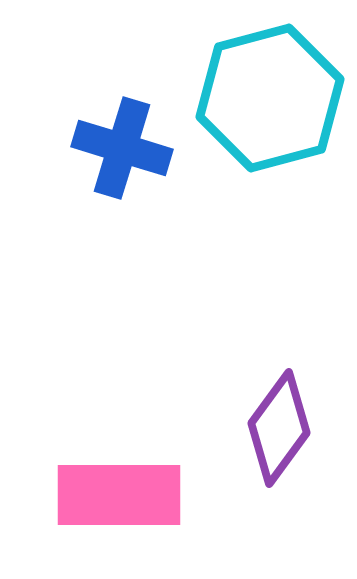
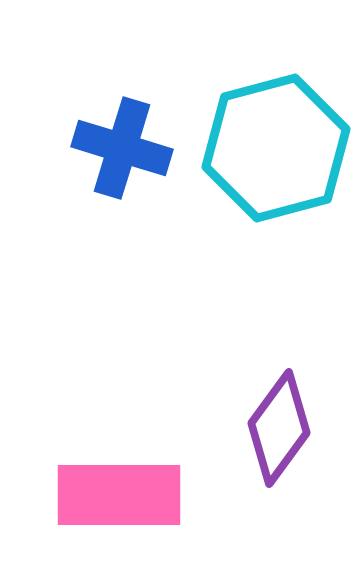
cyan hexagon: moved 6 px right, 50 px down
